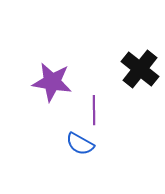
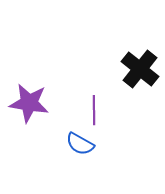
purple star: moved 23 px left, 21 px down
